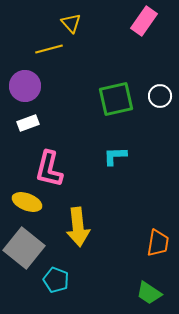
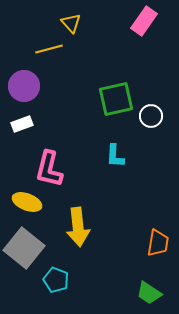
purple circle: moved 1 px left
white circle: moved 9 px left, 20 px down
white rectangle: moved 6 px left, 1 px down
cyan L-shape: rotated 85 degrees counterclockwise
